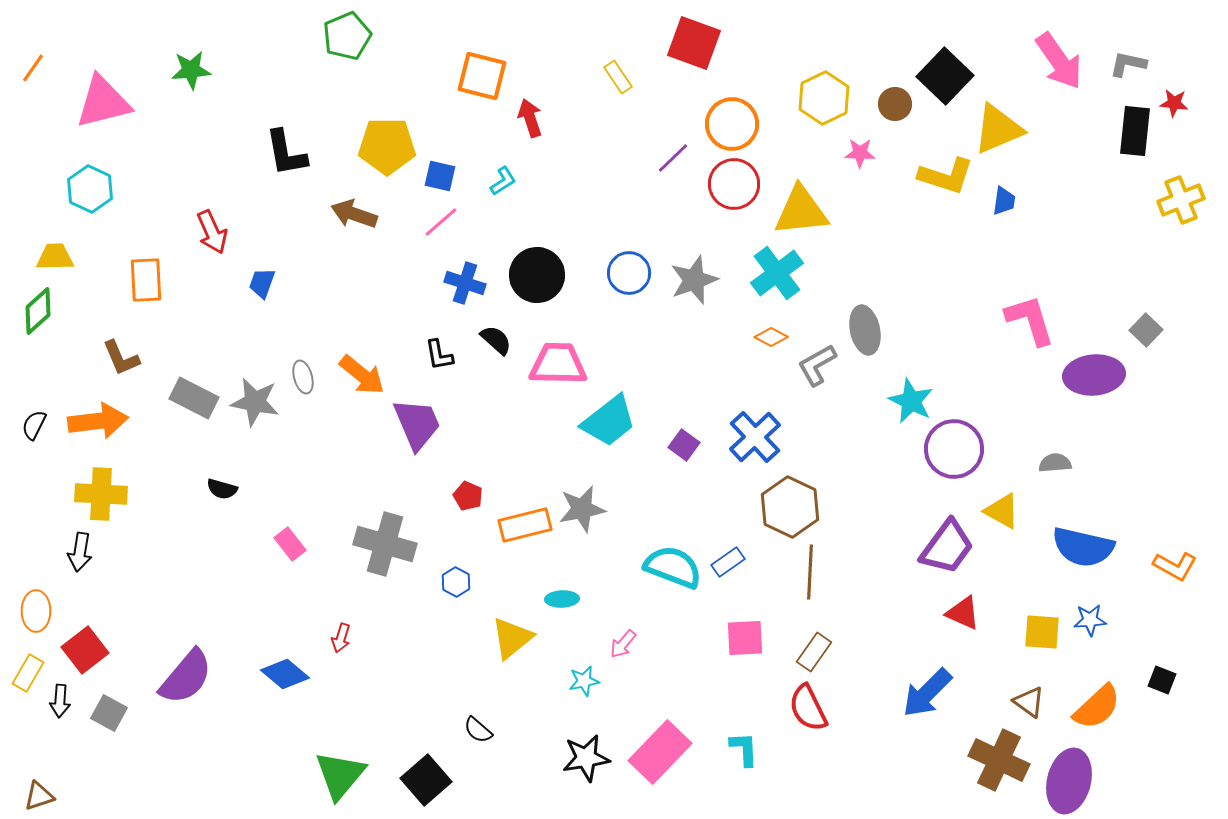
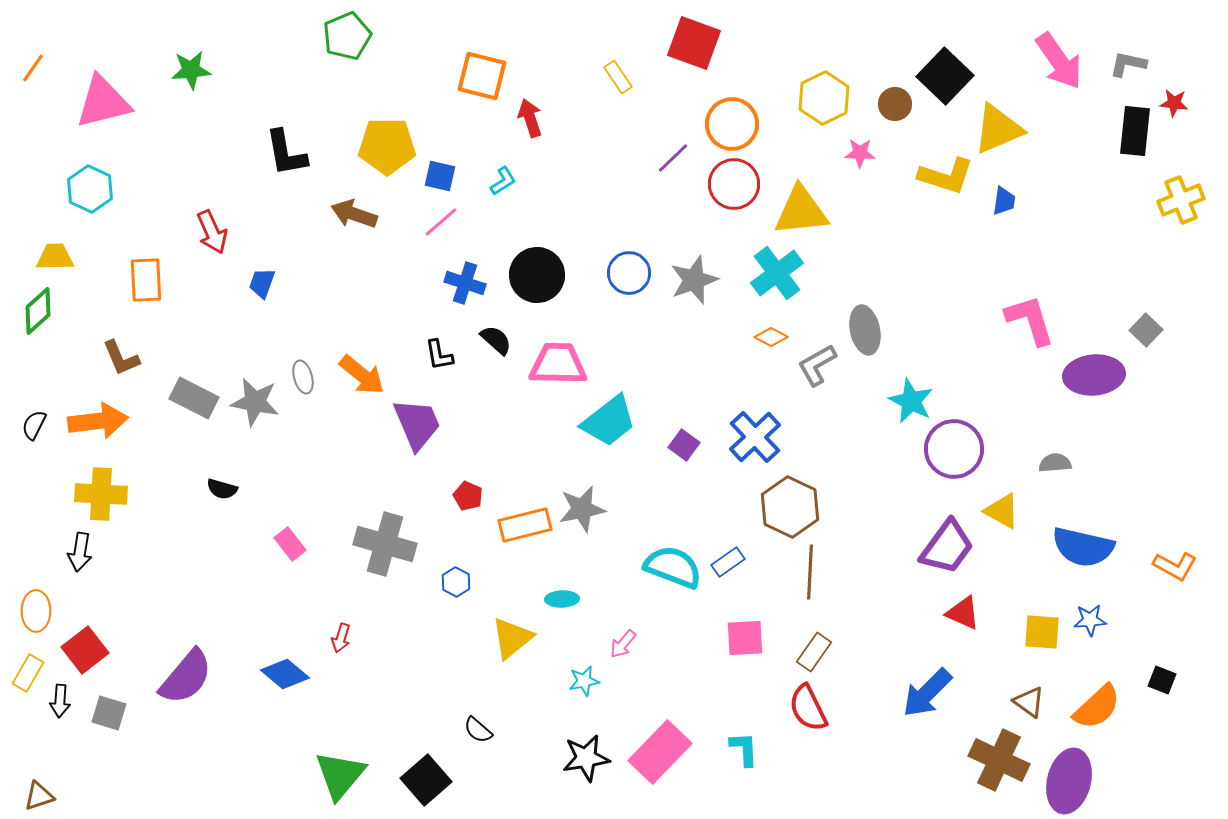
gray square at (109, 713): rotated 12 degrees counterclockwise
